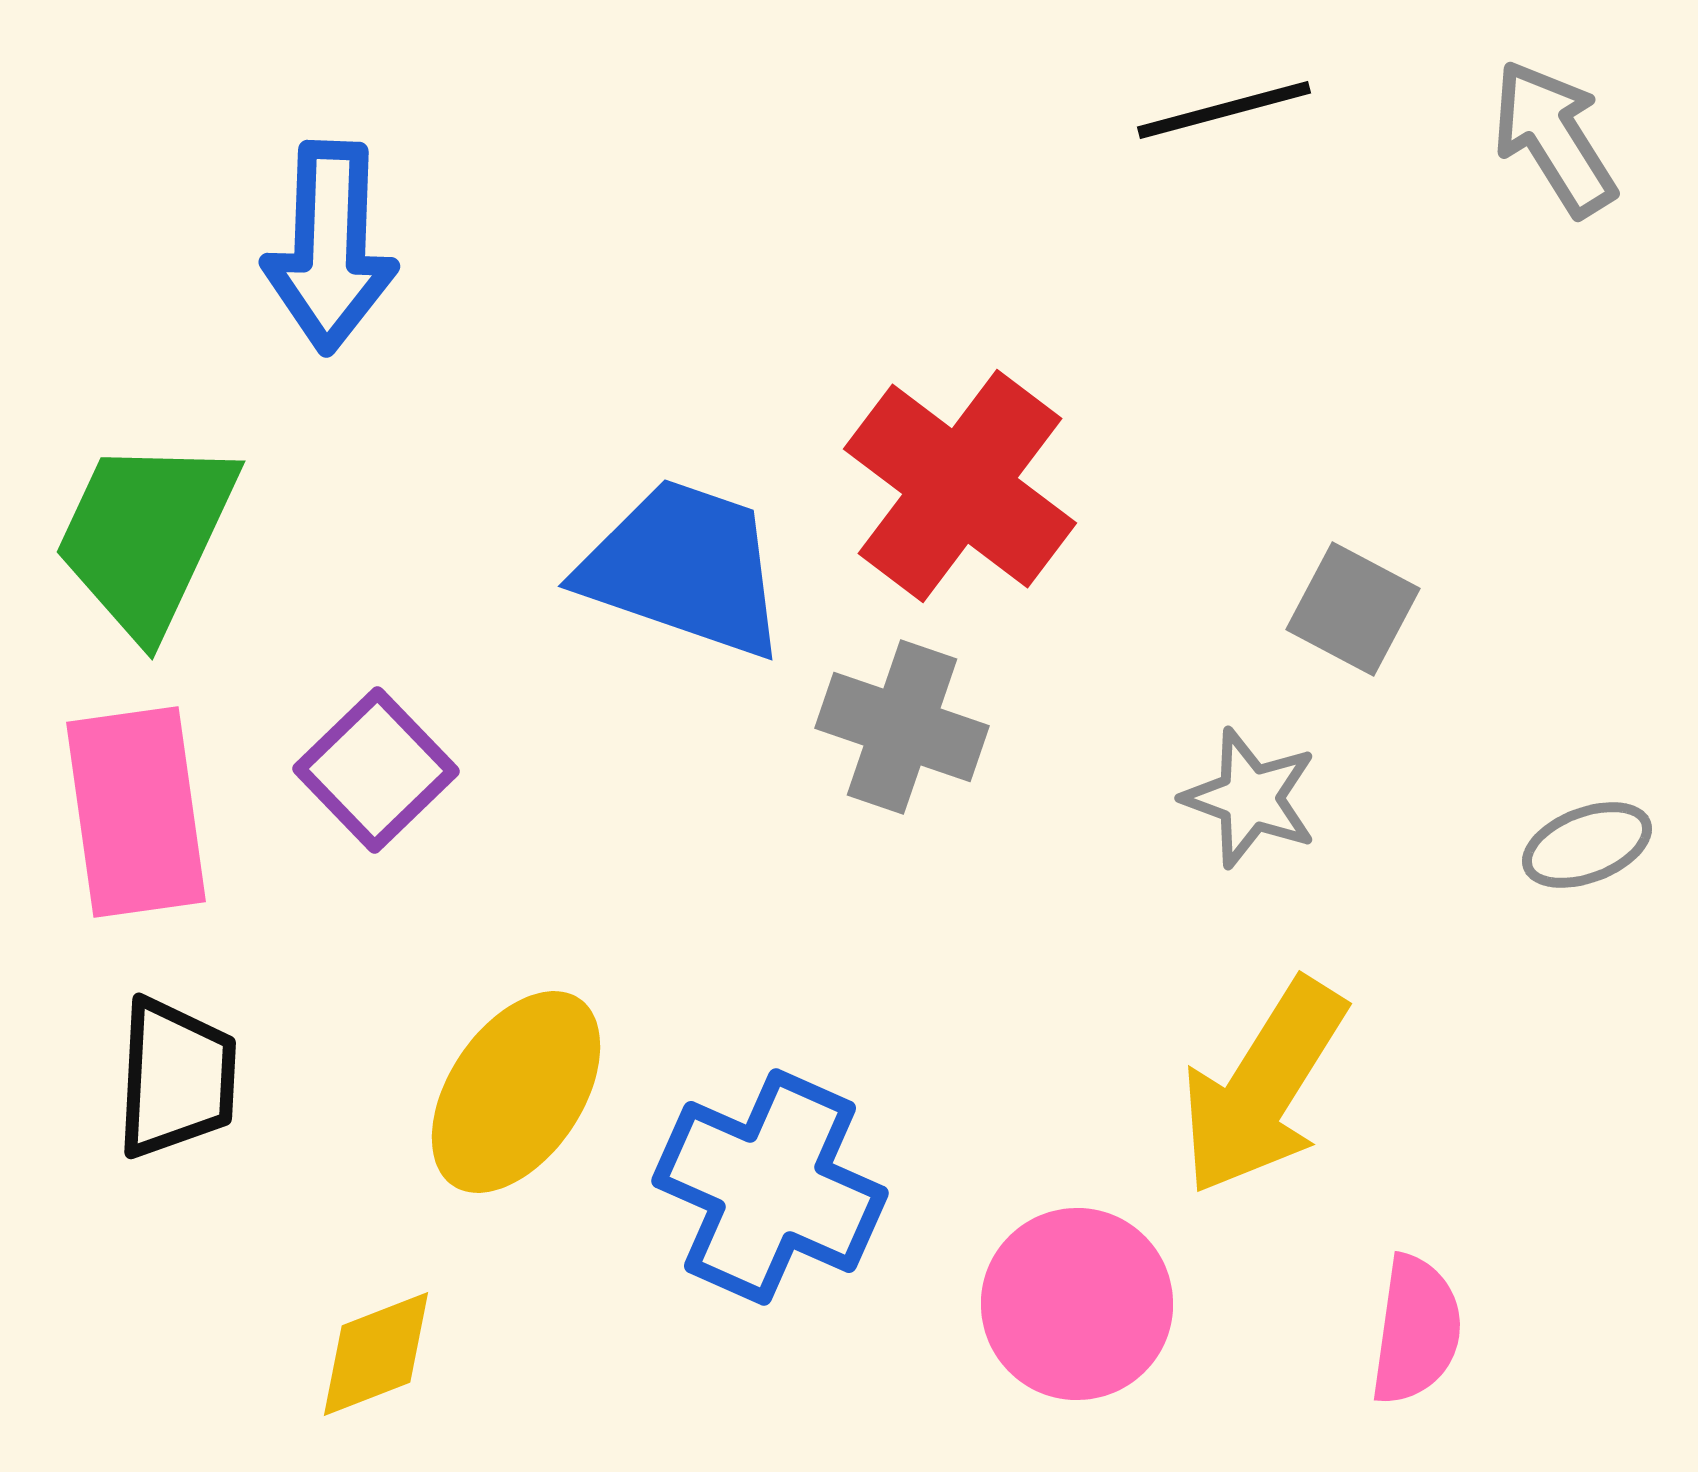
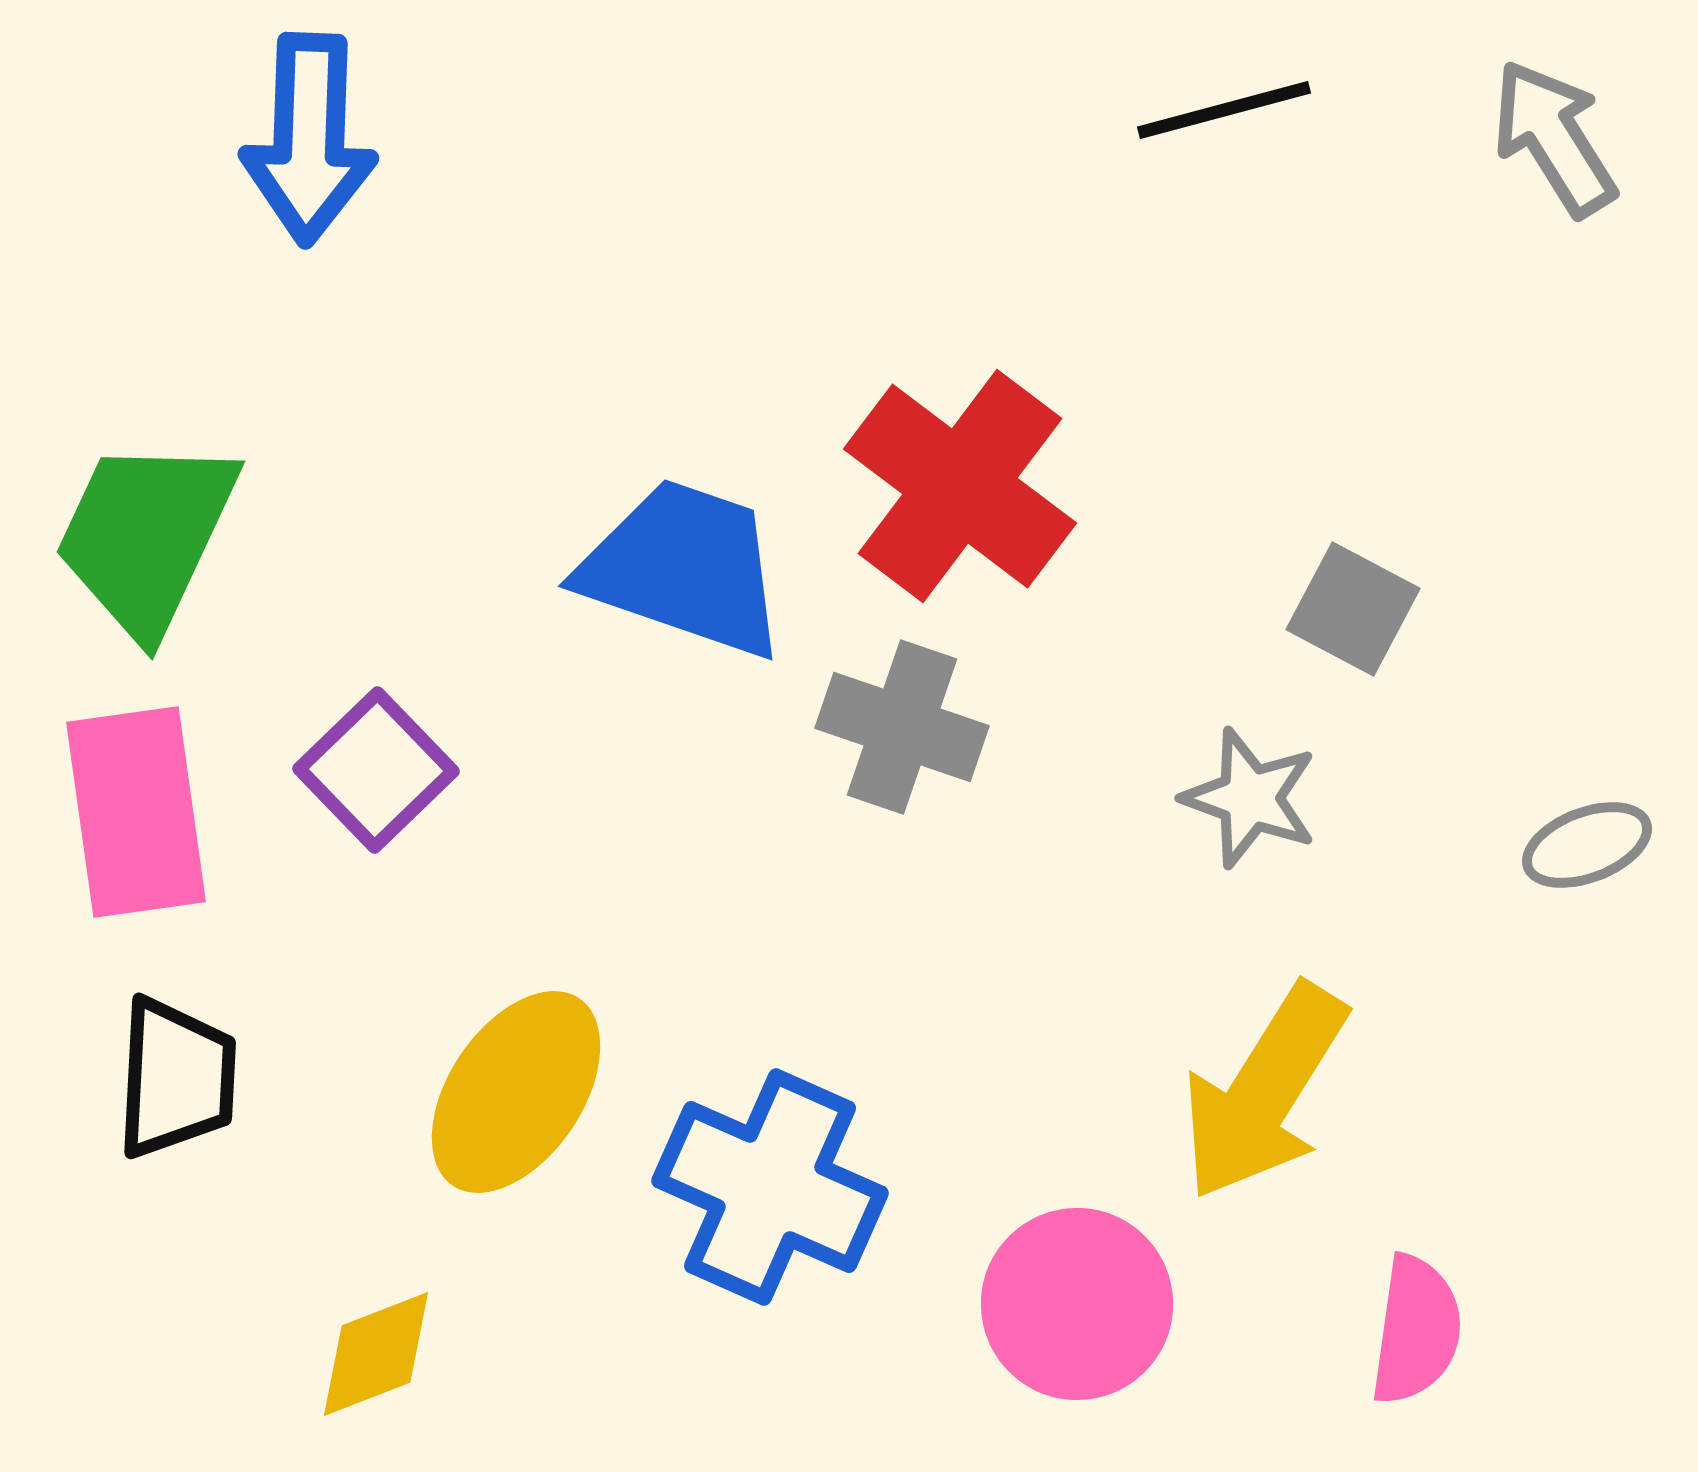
blue arrow: moved 21 px left, 108 px up
yellow arrow: moved 1 px right, 5 px down
